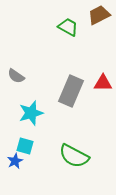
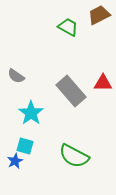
gray rectangle: rotated 64 degrees counterclockwise
cyan star: rotated 20 degrees counterclockwise
